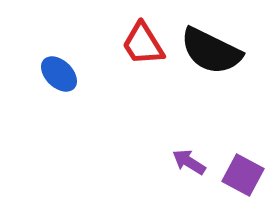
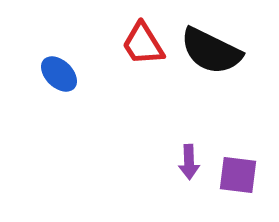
purple arrow: rotated 124 degrees counterclockwise
purple square: moved 5 px left; rotated 21 degrees counterclockwise
